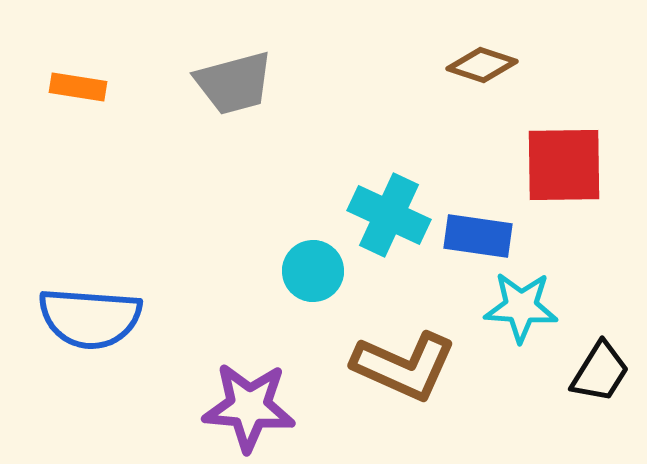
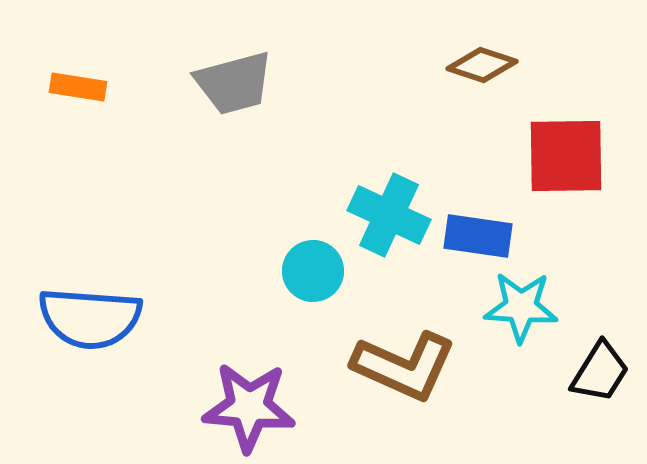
red square: moved 2 px right, 9 px up
